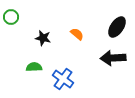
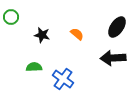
black star: moved 1 px left, 3 px up
